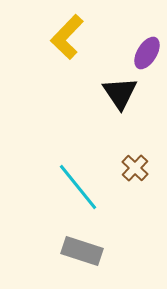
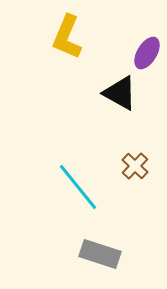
yellow L-shape: rotated 21 degrees counterclockwise
black triangle: rotated 27 degrees counterclockwise
brown cross: moved 2 px up
gray rectangle: moved 18 px right, 3 px down
